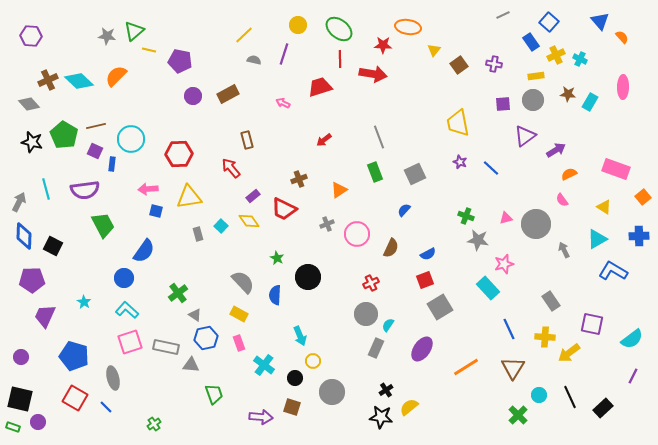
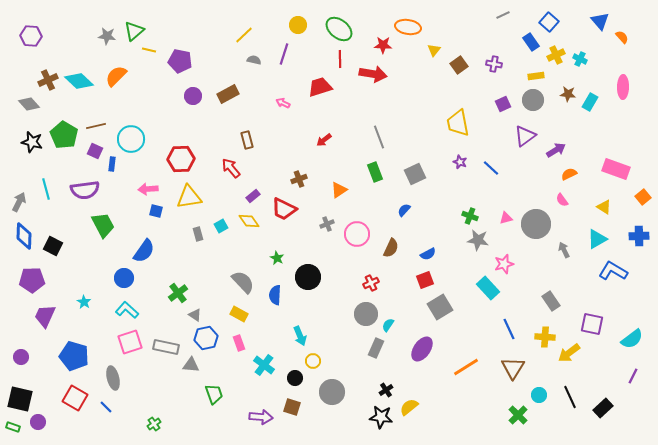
purple square at (503, 104): rotated 21 degrees counterclockwise
red hexagon at (179, 154): moved 2 px right, 5 px down
green cross at (466, 216): moved 4 px right
cyan square at (221, 226): rotated 16 degrees clockwise
